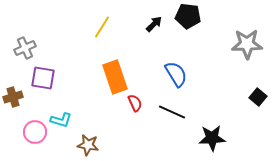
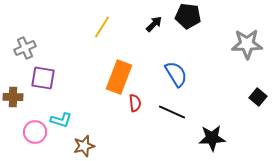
orange rectangle: moved 4 px right; rotated 40 degrees clockwise
brown cross: rotated 18 degrees clockwise
red semicircle: rotated 18 degrees clockwise
brown star: moved 4 px left, 1 px down; rotated 25 degrees counterclockwise
